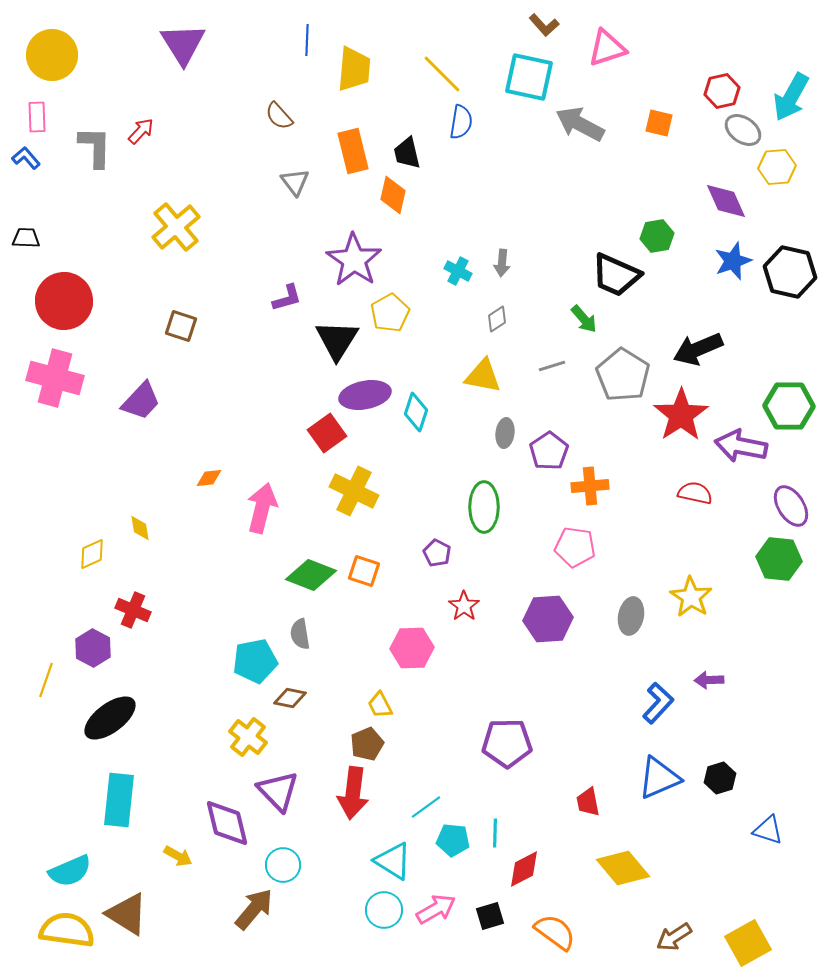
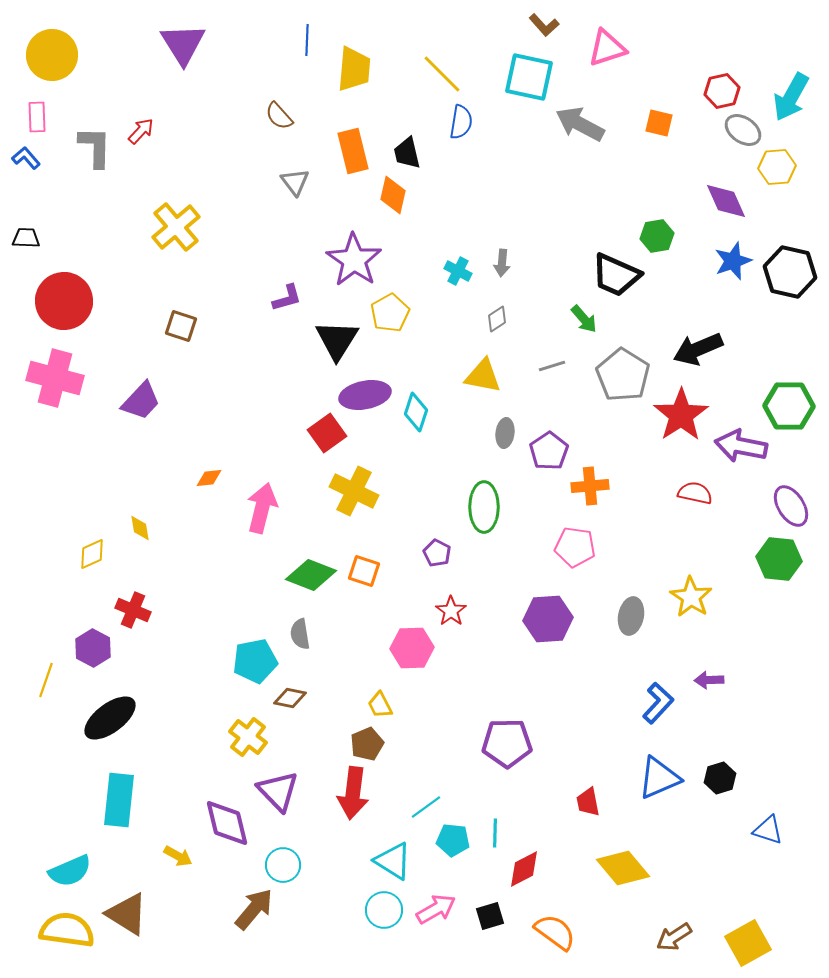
red star at (464, 606): moved 13 px left, 5 px down
